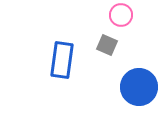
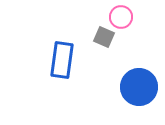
pink circle: moved 2 px down
gray square: moved 3 px left, 8 px up
